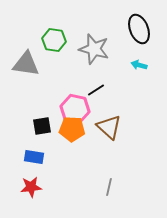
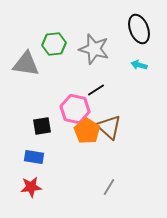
green hexagon: moved 4 px down; rotated 15 degrees counterclockwise
orange pentagon: moved 15 px right, 2 px down; rotated 30 degrees clockwise
gray line: rotated 18 degrees clockwise
